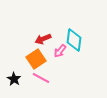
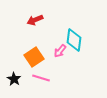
red arrow: moved 8 px left, 19 px up
orange square: moved 2 px left, 2 px up
pink line: rotated 12 degrees counterclockwise
